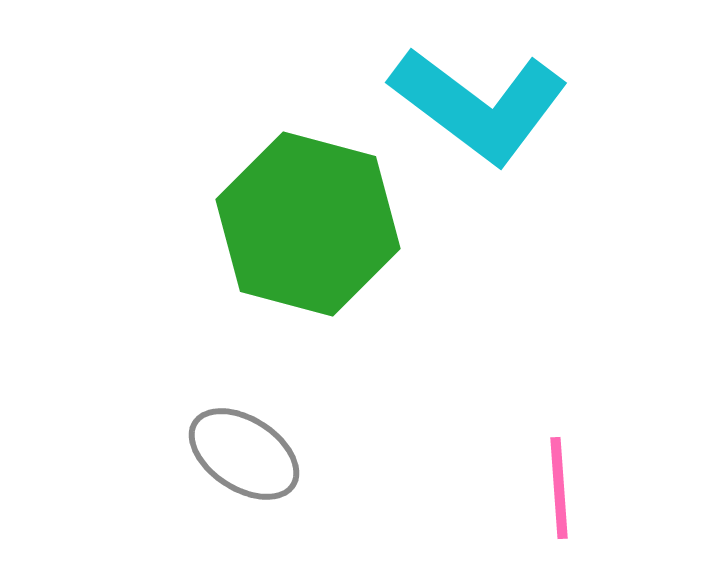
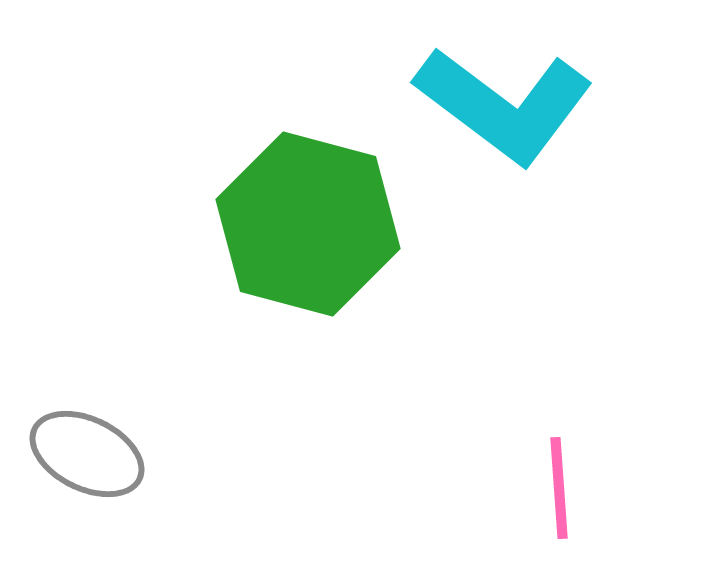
cyan L-shape: moved 25 px right
gray ellipse: moved 157 px left; rotated 7 degrees counterclockwise
